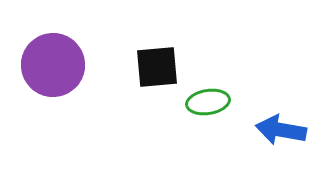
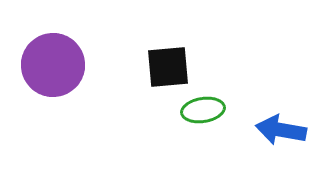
black square: moved 11 px right
green ellipse: moved 5 px left, 8 px down
